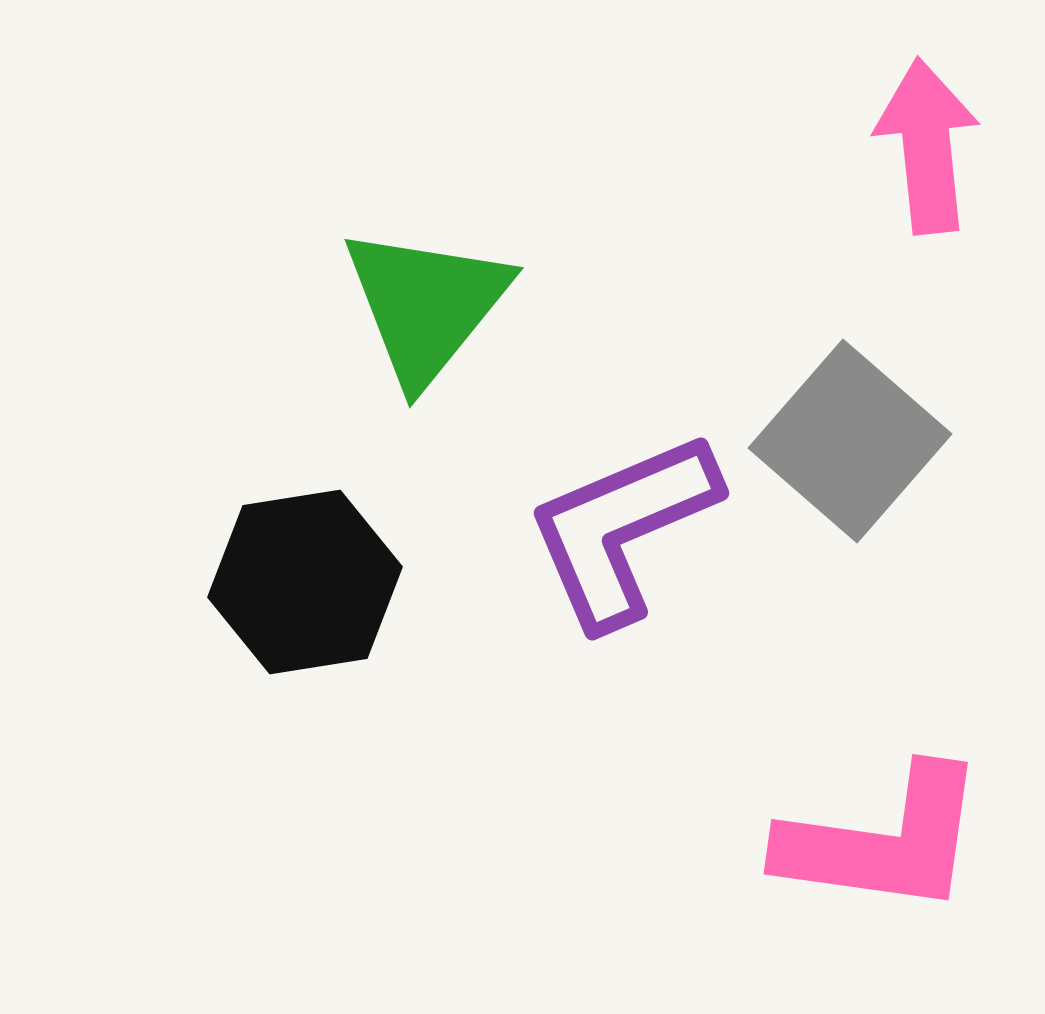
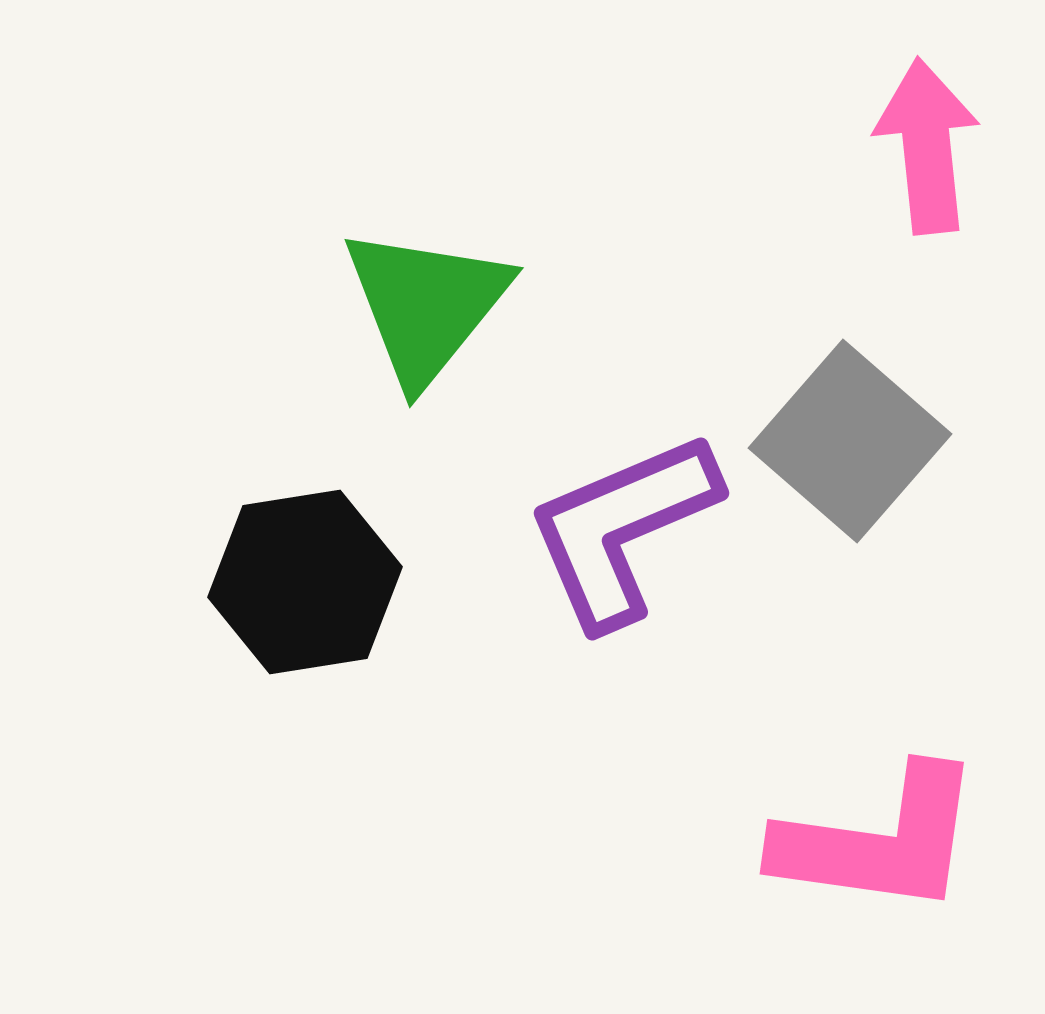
pink L-shape: moved 4 px left
